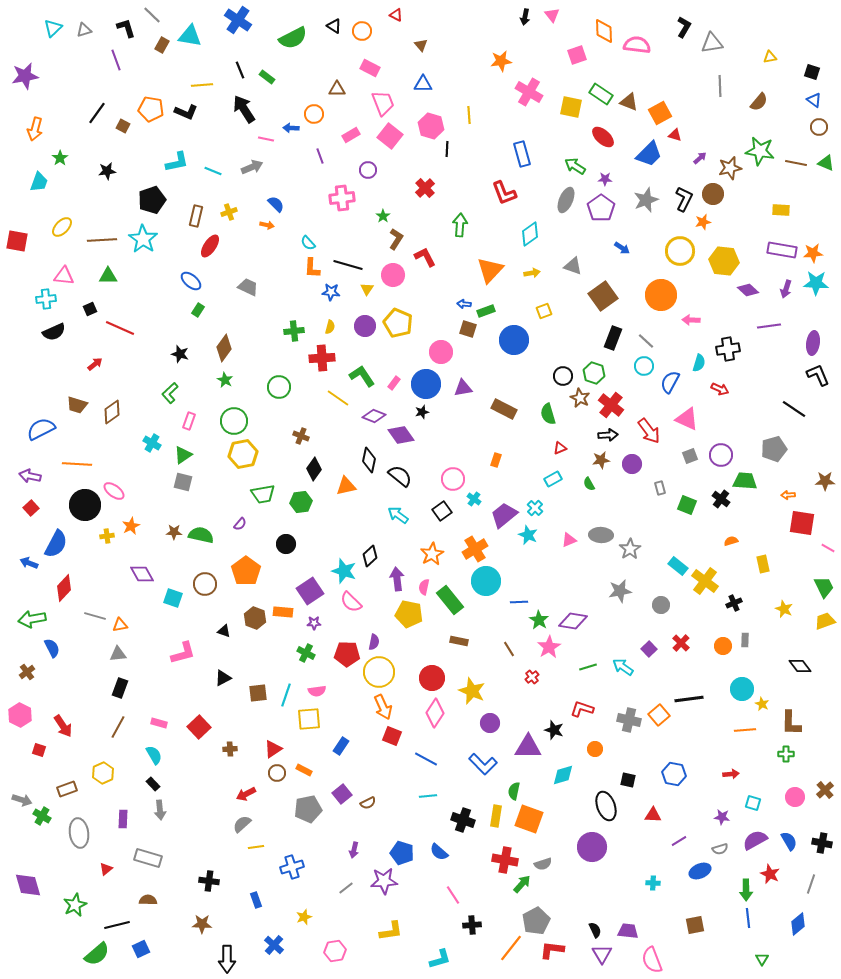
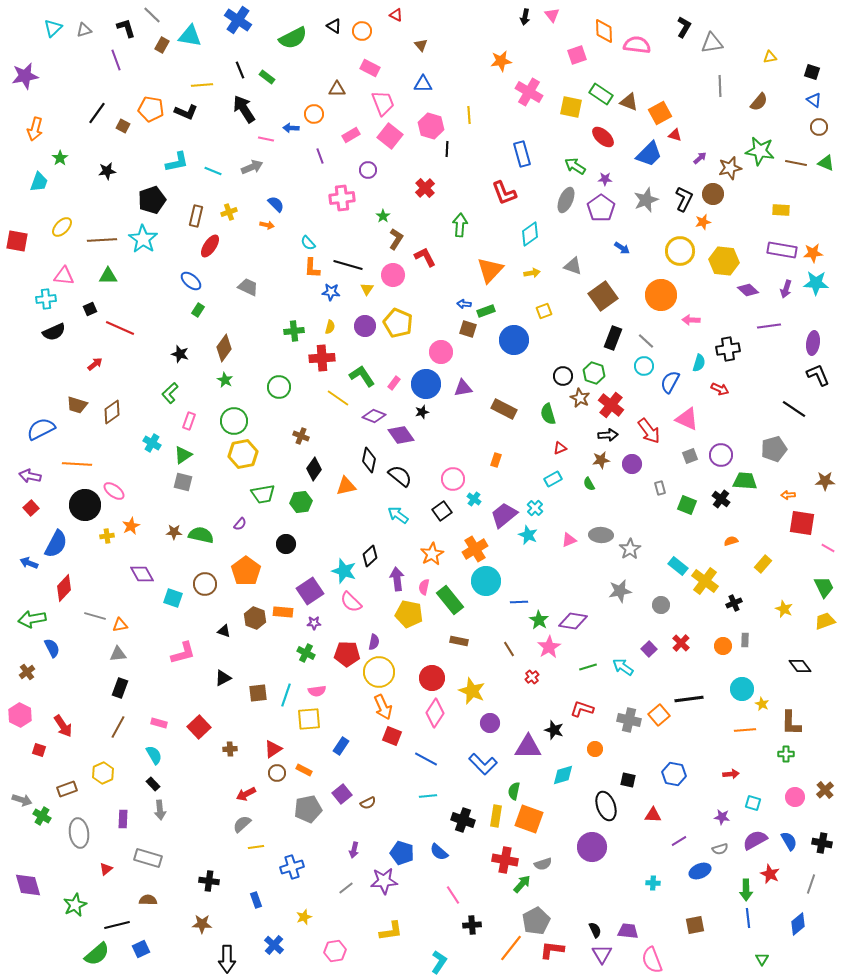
yellow rectangle at (763, 564): rotated 54 degrees clockwise
cyan L-shape at (440, 959): moved 1 px left, 3 px down; rotated 40 degrees counterclockwise
